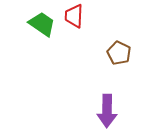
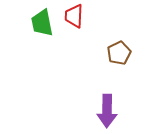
green trapezoid: moved 1 px up; rotated 136 degrees counterclockwise
brown pentagon: rotated 20 degrees clockwise
